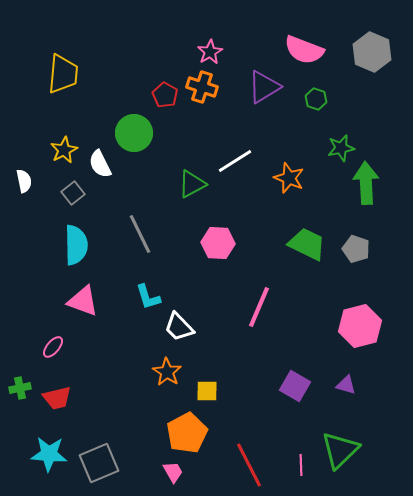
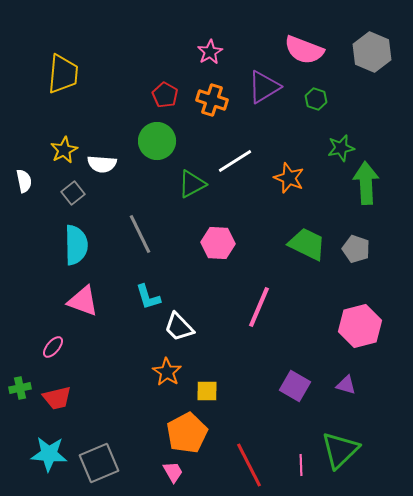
orange cross at (202, 87): moved 10 px right, 13 px down
green circle at (134, 133): moved 23 px right, 8 px down
white semicircle at (100, 164): moved 2 px right; rotated 60 degrees counterclockwise
